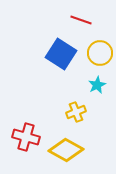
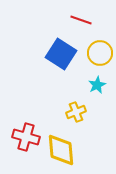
yellow diamond: moved 5 px left; rotated 56 degrees clockwise
